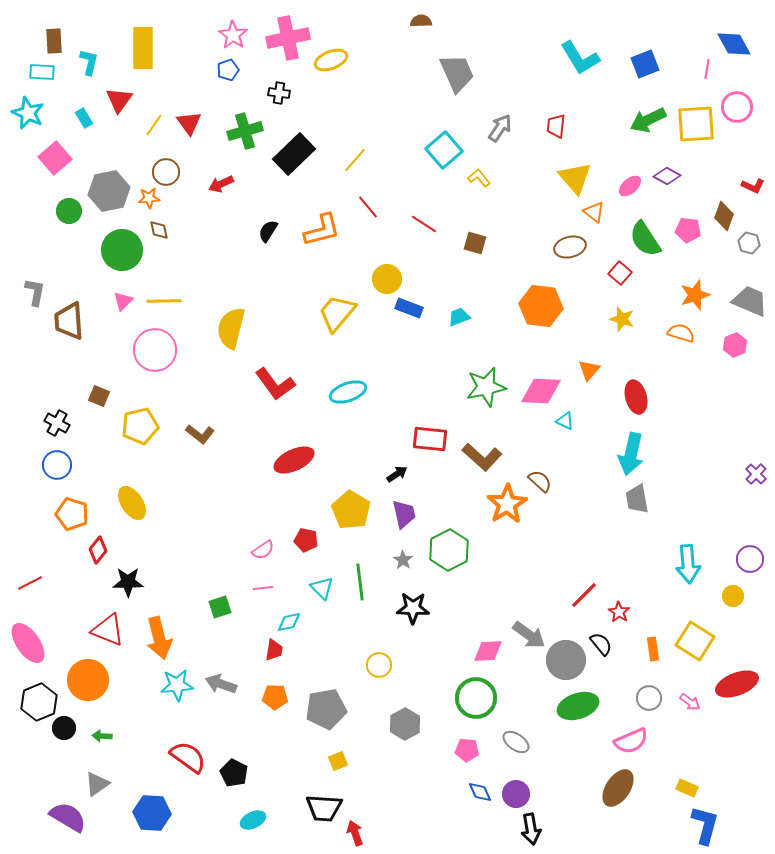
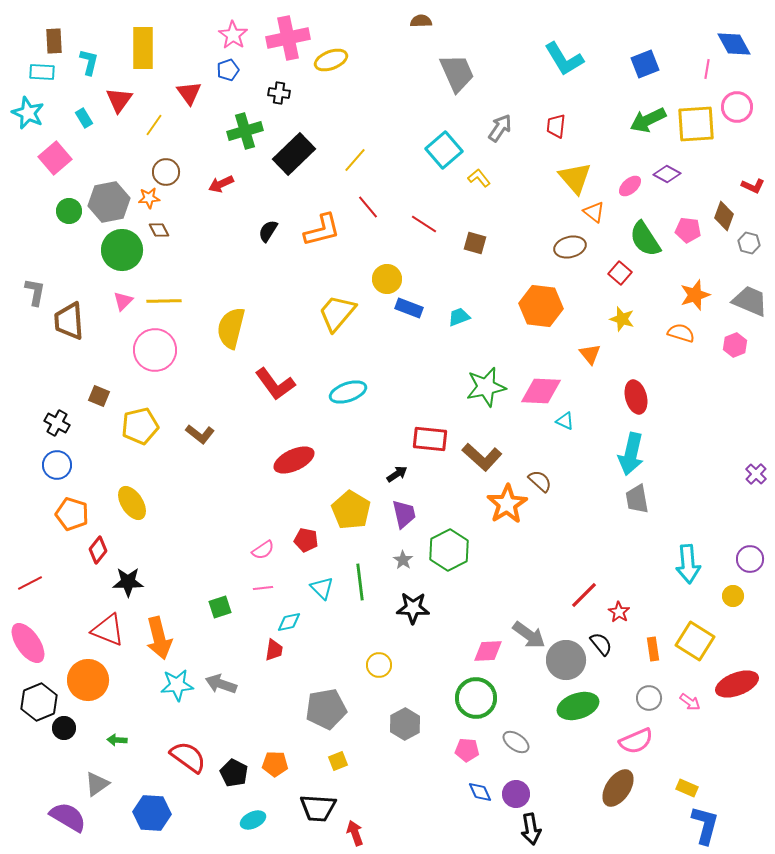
cyan L-shape at (580, 58): moved 16 px left, 1 px down
red triangle at (189, 123): moved 30 px up
purple diamond at (667, 176): moved 2 px up
gray hexagon at (109, 191): moved 11 px down
brown diamond at (159, 230): rotated 15 degrees counterclockwise
orange triangle at (589, 370): moved 1 px right, 16 px up; rotated 20 degrees counterclockwise
orange pentagon at (275, 697): moved 67 px down
green arrow at (102, 736): moved 15 px right, 4 px down
pink semicircle at (631, 741): moved 5 px right
black trapezoid at (324, 808): moved 6 px left
